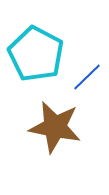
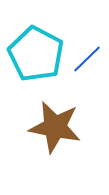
blue line: moved 18 px up
